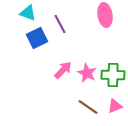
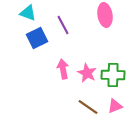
purple line: moved 3 px right, 1 px down
pink arrow: moved 1 px up; rotated 54 degrees counterclockwise
